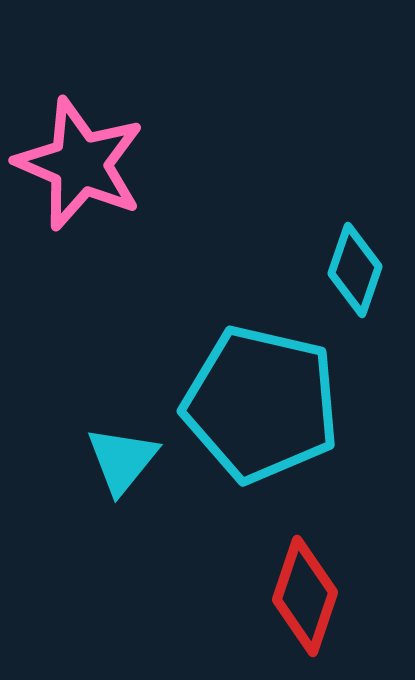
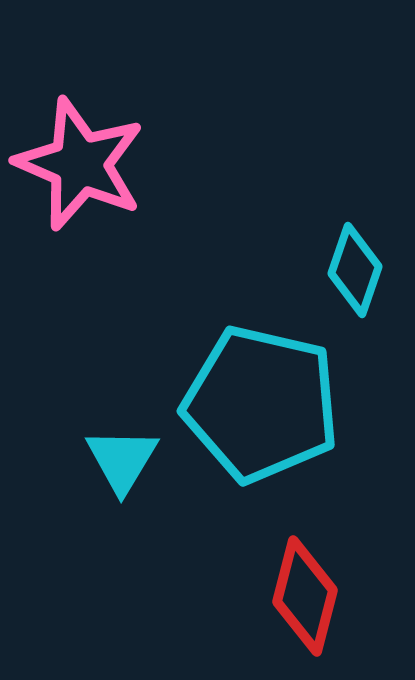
cyan triangle: rotated 8 degrees counterclockwise
red diamond: rotated 4 degrees counterclockwise
